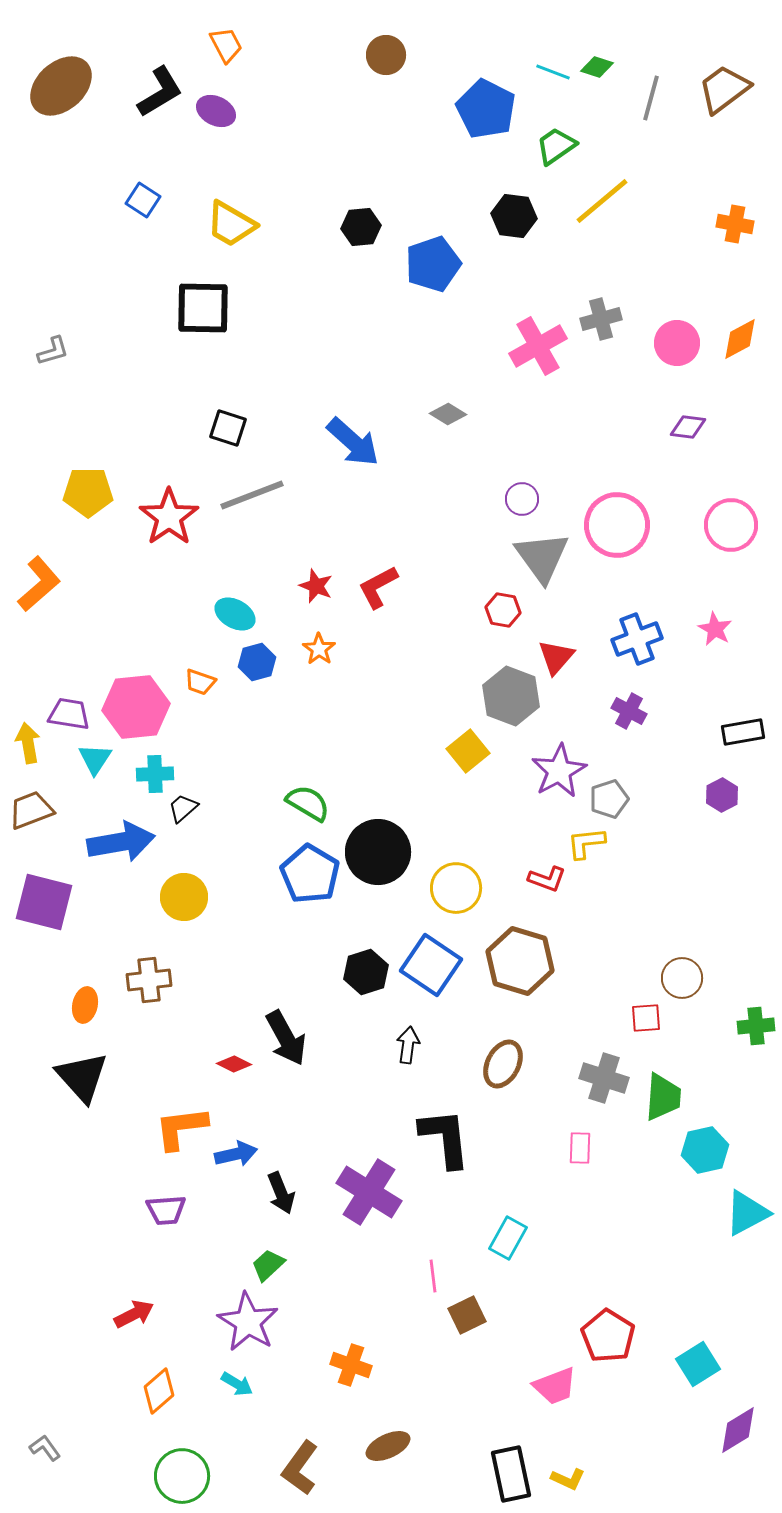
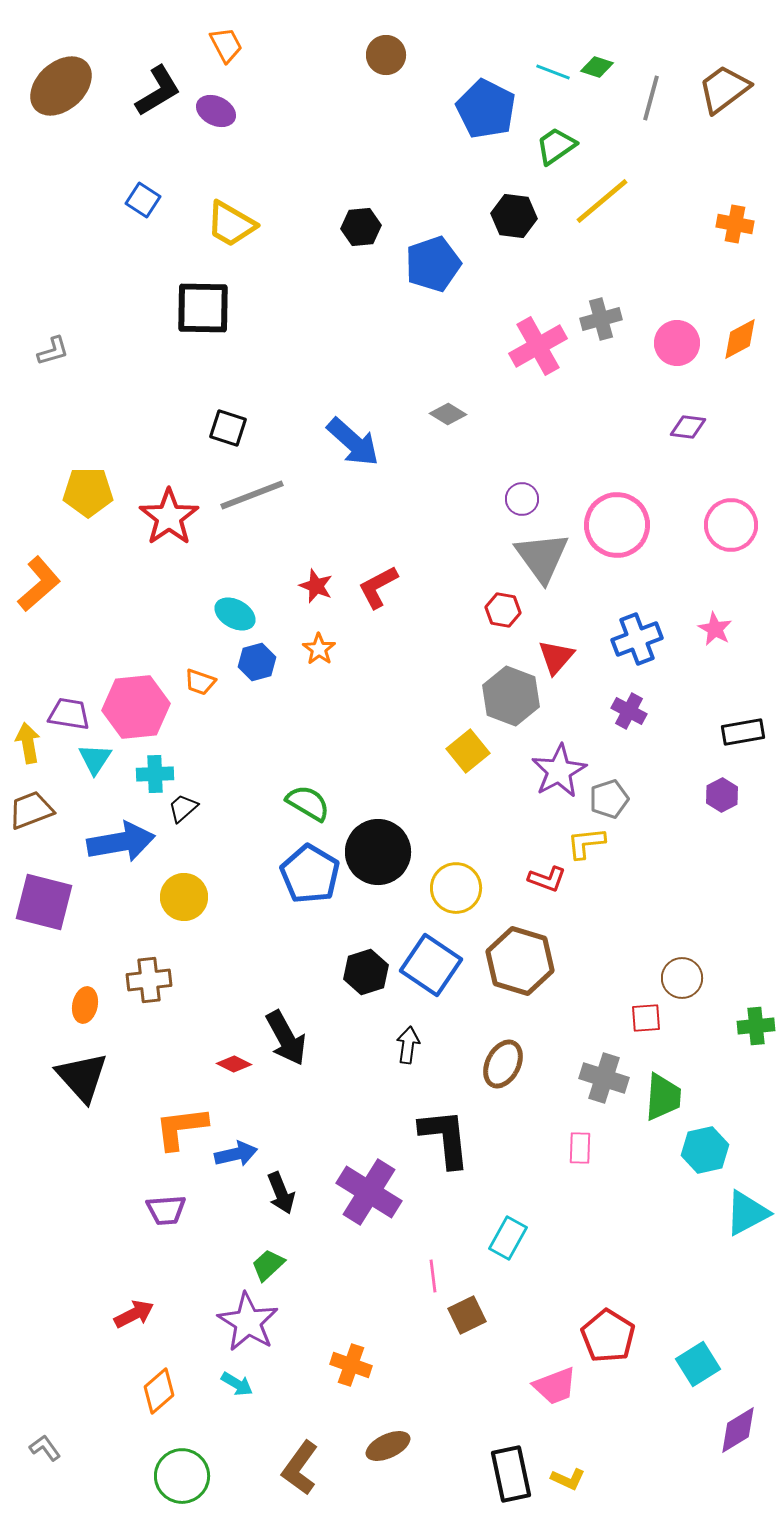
black L-shape at (160, 92): moved 2 px left, 1 px up
